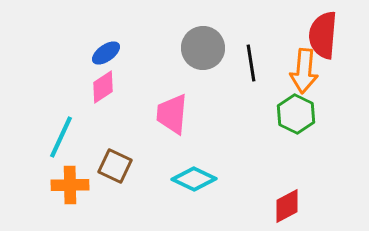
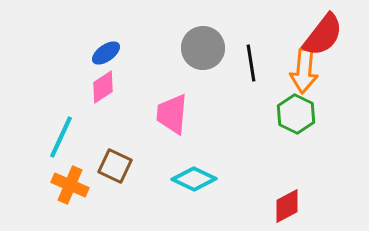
red semicircle: rotated 147 degrees counterclockwise
orange cross: rotated 24 degrees clockwise
